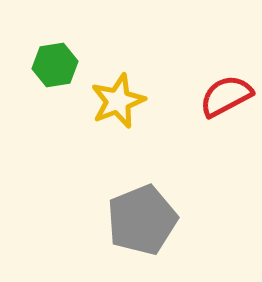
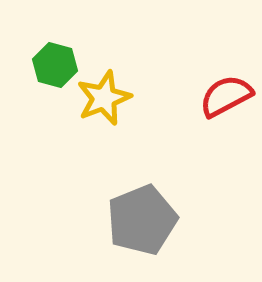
green hexagon: rotated 24 degrees clockwise
yellow star: moved 14 px left, 3 px up
